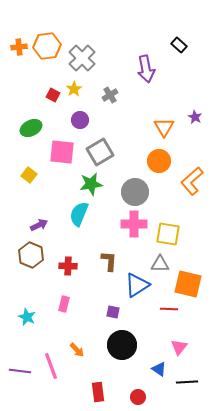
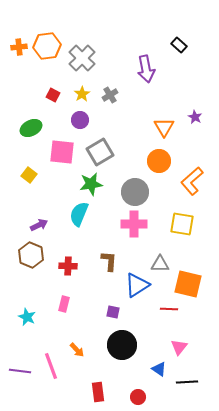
yellow star at (74, 89): moved 8 px right, 5 px down
yellow square at (168, 234): moved 14 px right, 10 px up
